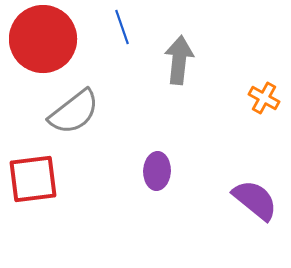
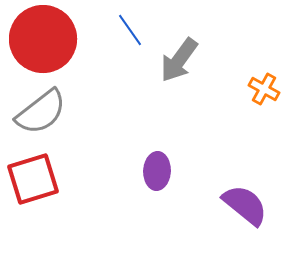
blue line: moved 8 px right, 3 px down; rotated 16 degrees counterclockwise
gray arrow: rotated 150 degrees counterclockwise
orange cross: moved 9 px up
gray semicircle: moved 33 px left
red square: rotated 10 degrees counterclockwise
purple semicircle: moved 10 px left, 5 px down
